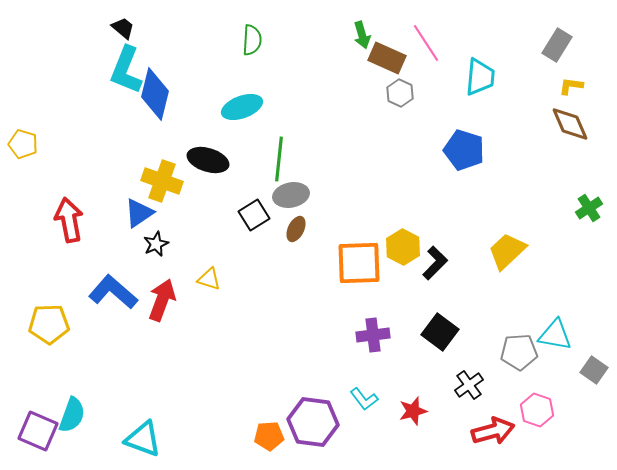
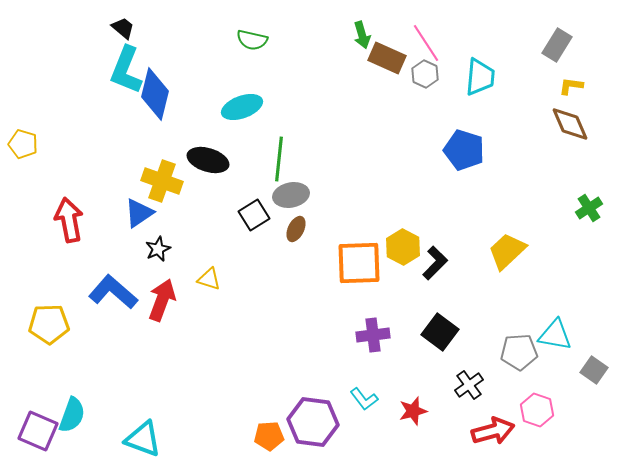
green semicircle at (252, 40): rotated 100 degrees clockwise
gray hexagon at (400, 93): moved 25 px right, 19 px up
black star at (156, 244): moved 2 px right, 5 px down
